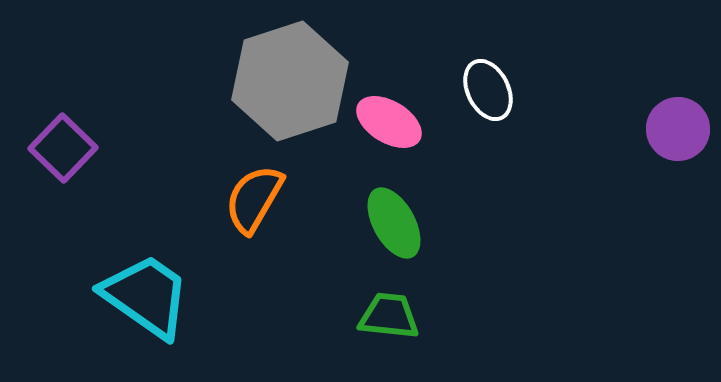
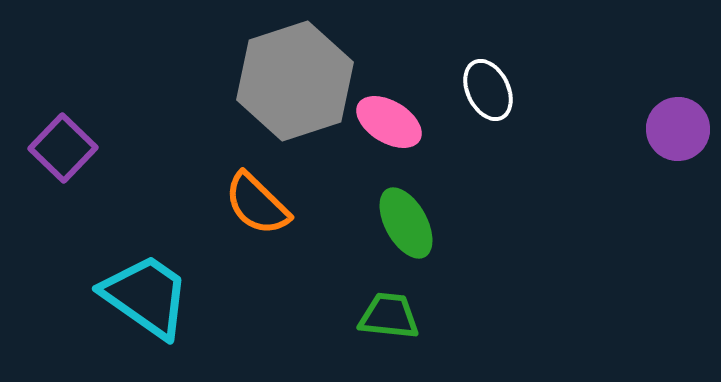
gray hexagon: moved 5 px right
orange semicircle: moved 3 px right, 5 px down; rotated 76 degrees counterclockwise
green ellipse: moved 12 px right
